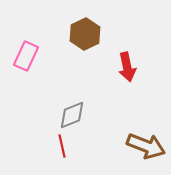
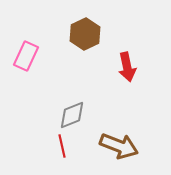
brown arrow: moved 27 px left
